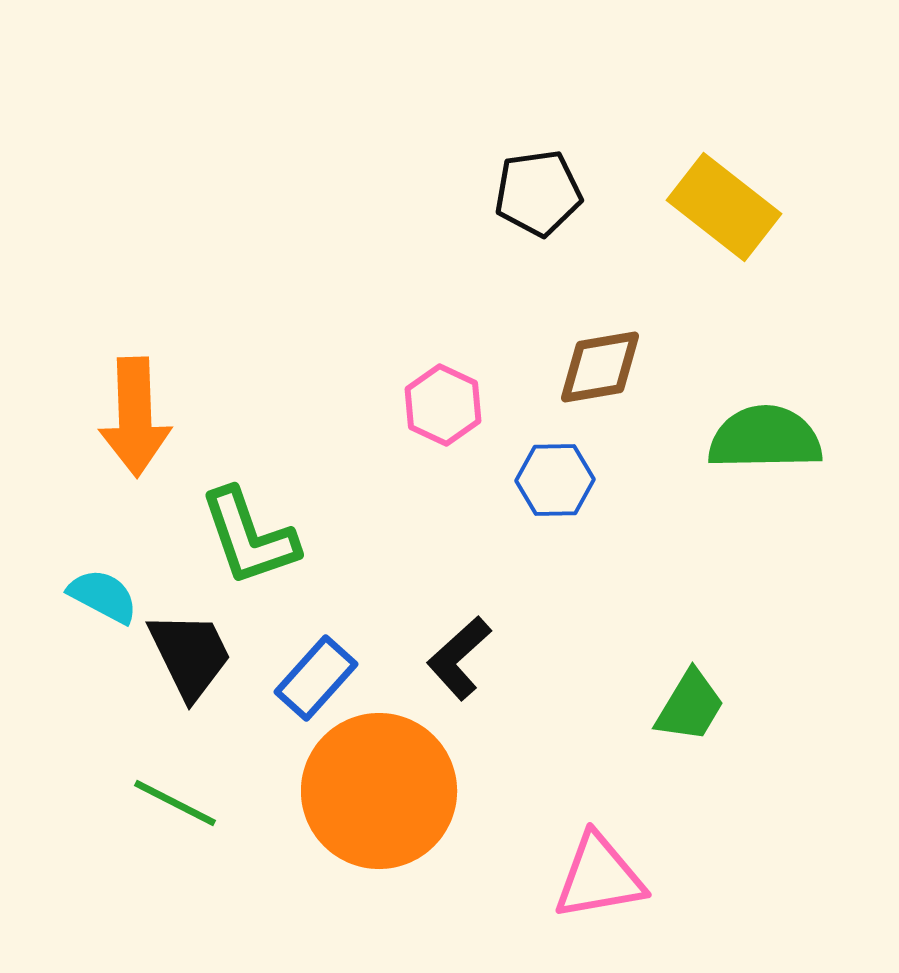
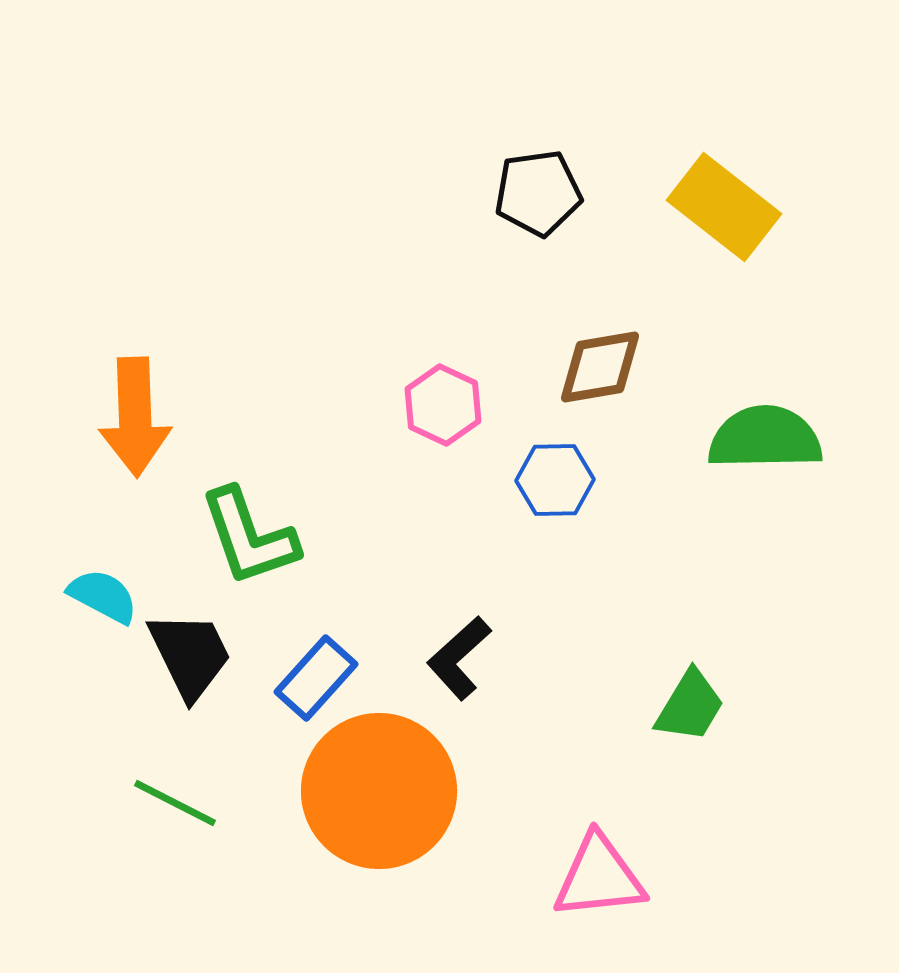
pink triangle: rotated 4 degrees clockwise
